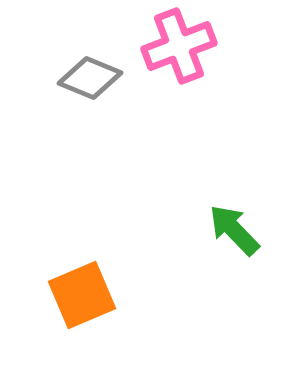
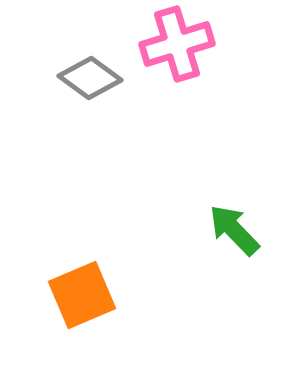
pink cross: moved 2 px left, 2 px up; rotated 4 degrees clockwise
gray diamond: rotated 14 degrees clockwise
